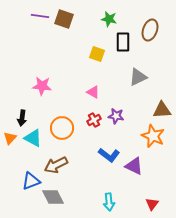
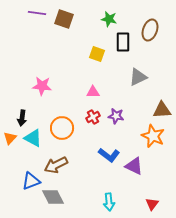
purple line: moved 3 px left, 3 px up
pink triangle: rotated 32 degrees counterclockwise
red cross: moved 1 px left, 3 px up
